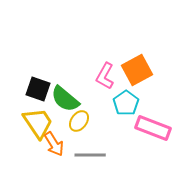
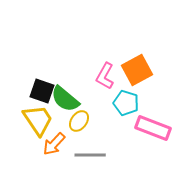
black square: moved 4 px right, 2 px down
cyan pentagon: rotated 20 degrees counterclockwise
yellow trapezoid: moved 3 px up
orange arrow: rotated 75 degrees clockwise
